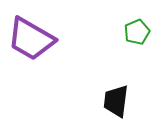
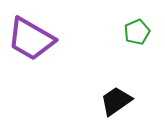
black trapezoid: rotated 48 degrees clockwise
